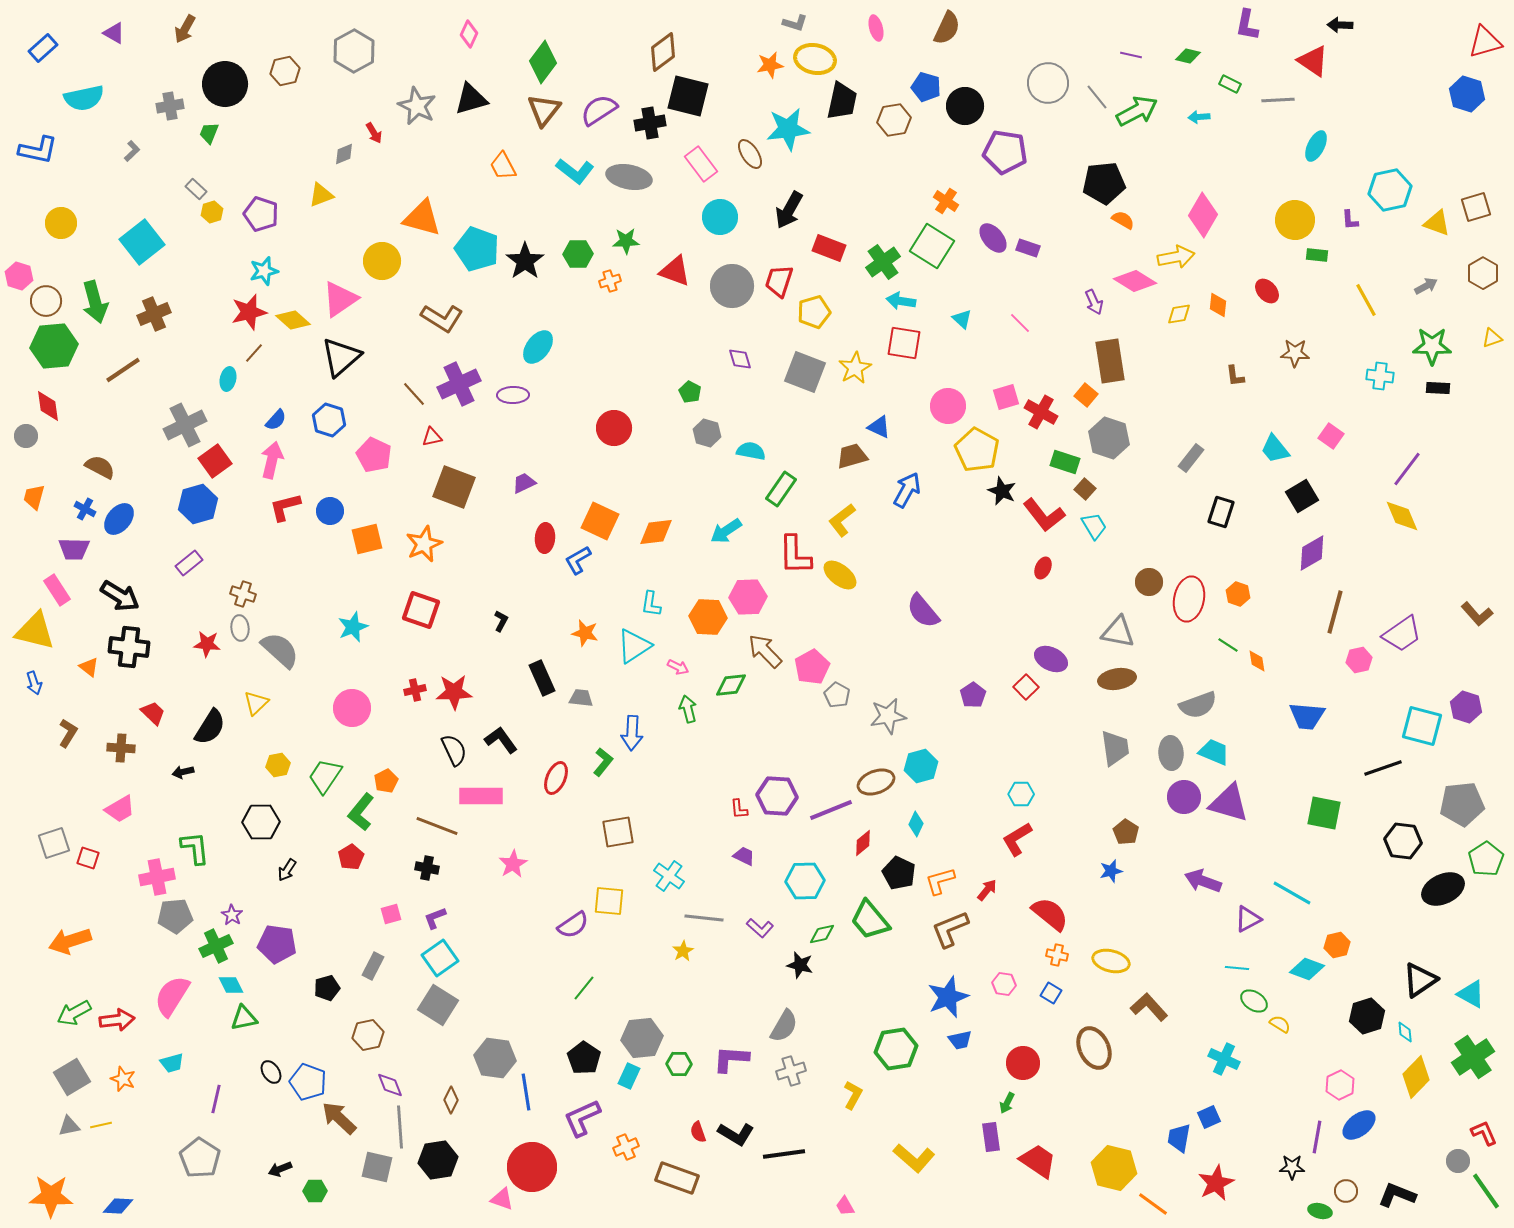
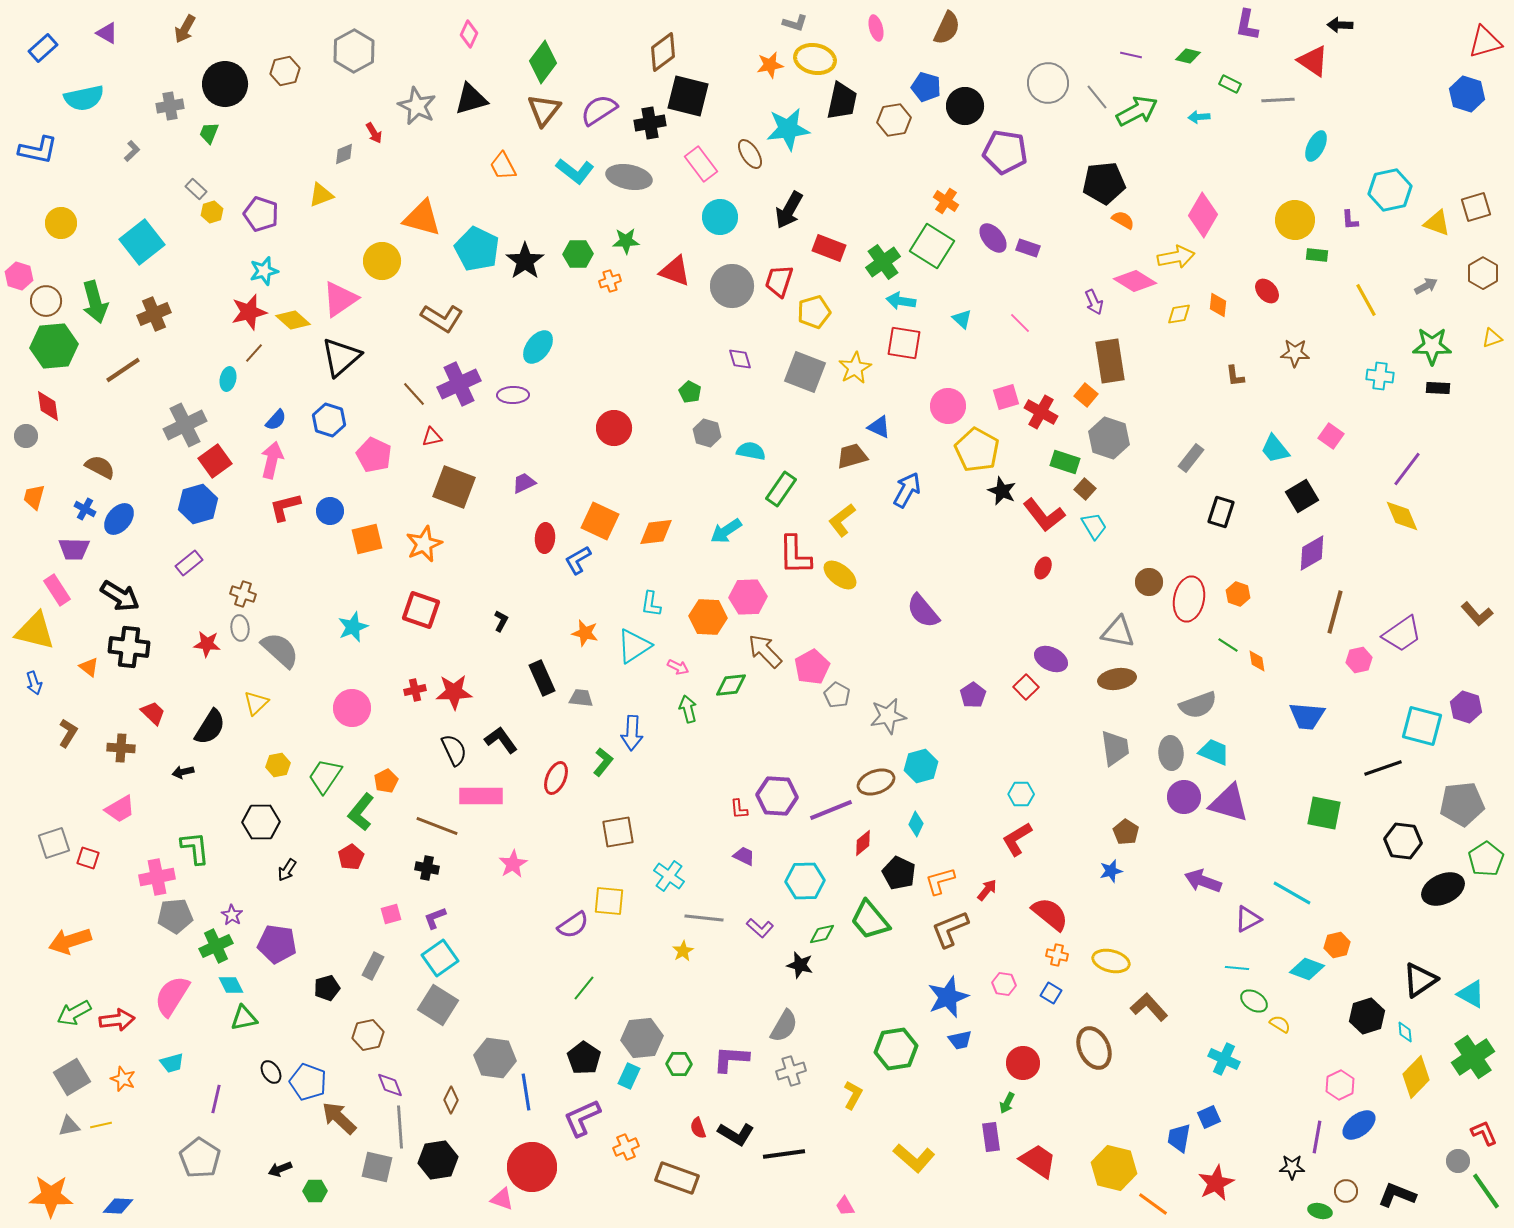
purple triangle at (114, 33): moved 7 px left
cyan pentagon at (477, 249): rotated 6 degrees clockwise
red semicircle at (698, 1132): moved 4 px up
